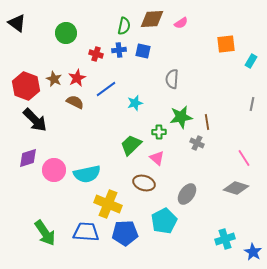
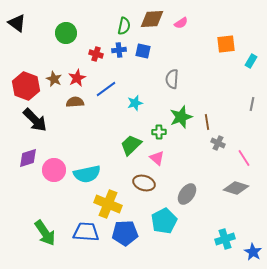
brown semicircle: rotated 30 degrees counterclockwise
green star: rotated 10 degrees counterclockwise
gray cross: moved 21 px right
